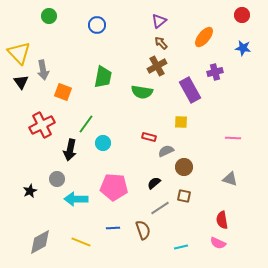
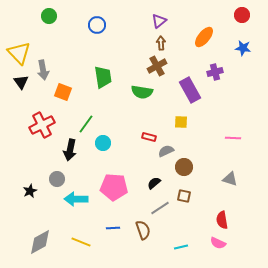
brown arrow: rotated 40 degrees clockwise
green trapezoid: rotated 20 degrees counterclockwise
